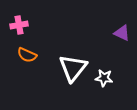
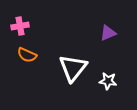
pink cross: moved 1 px right, 1 px down
purple triangle: moved 14 px left; rotated 48 degrees counterclockwise
white star: moved 4 px right, 3 px down
